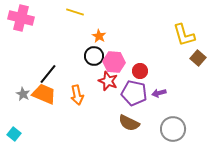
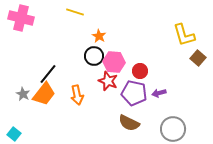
orange trapezoid: rotated 105 degrees clockwise
